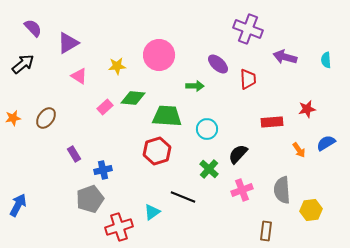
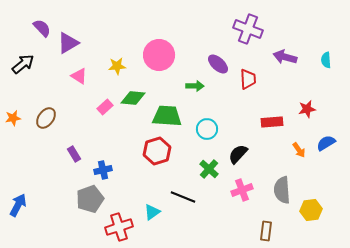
purple semicircle: moved 9 px right
